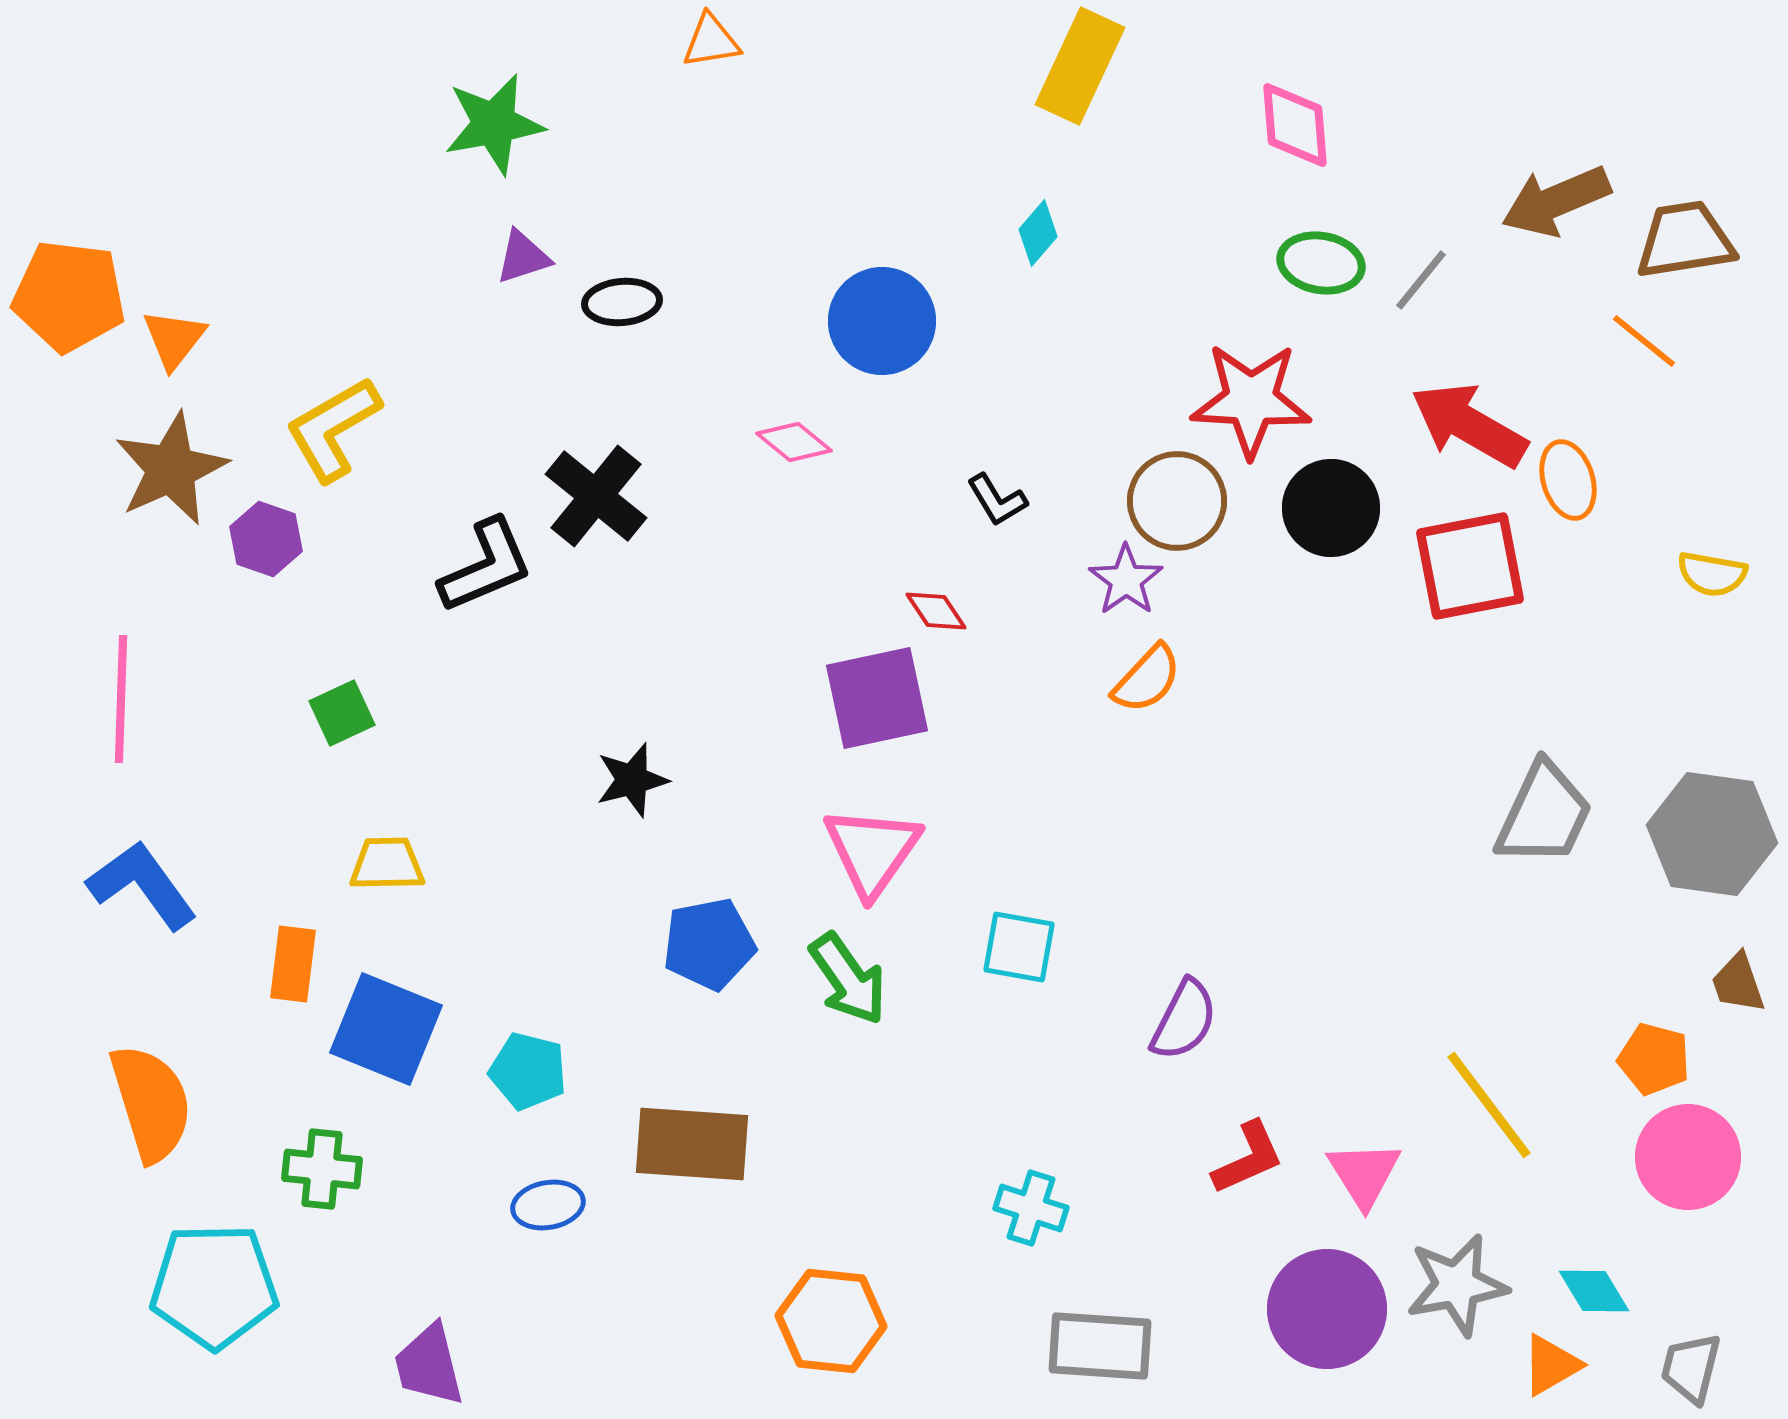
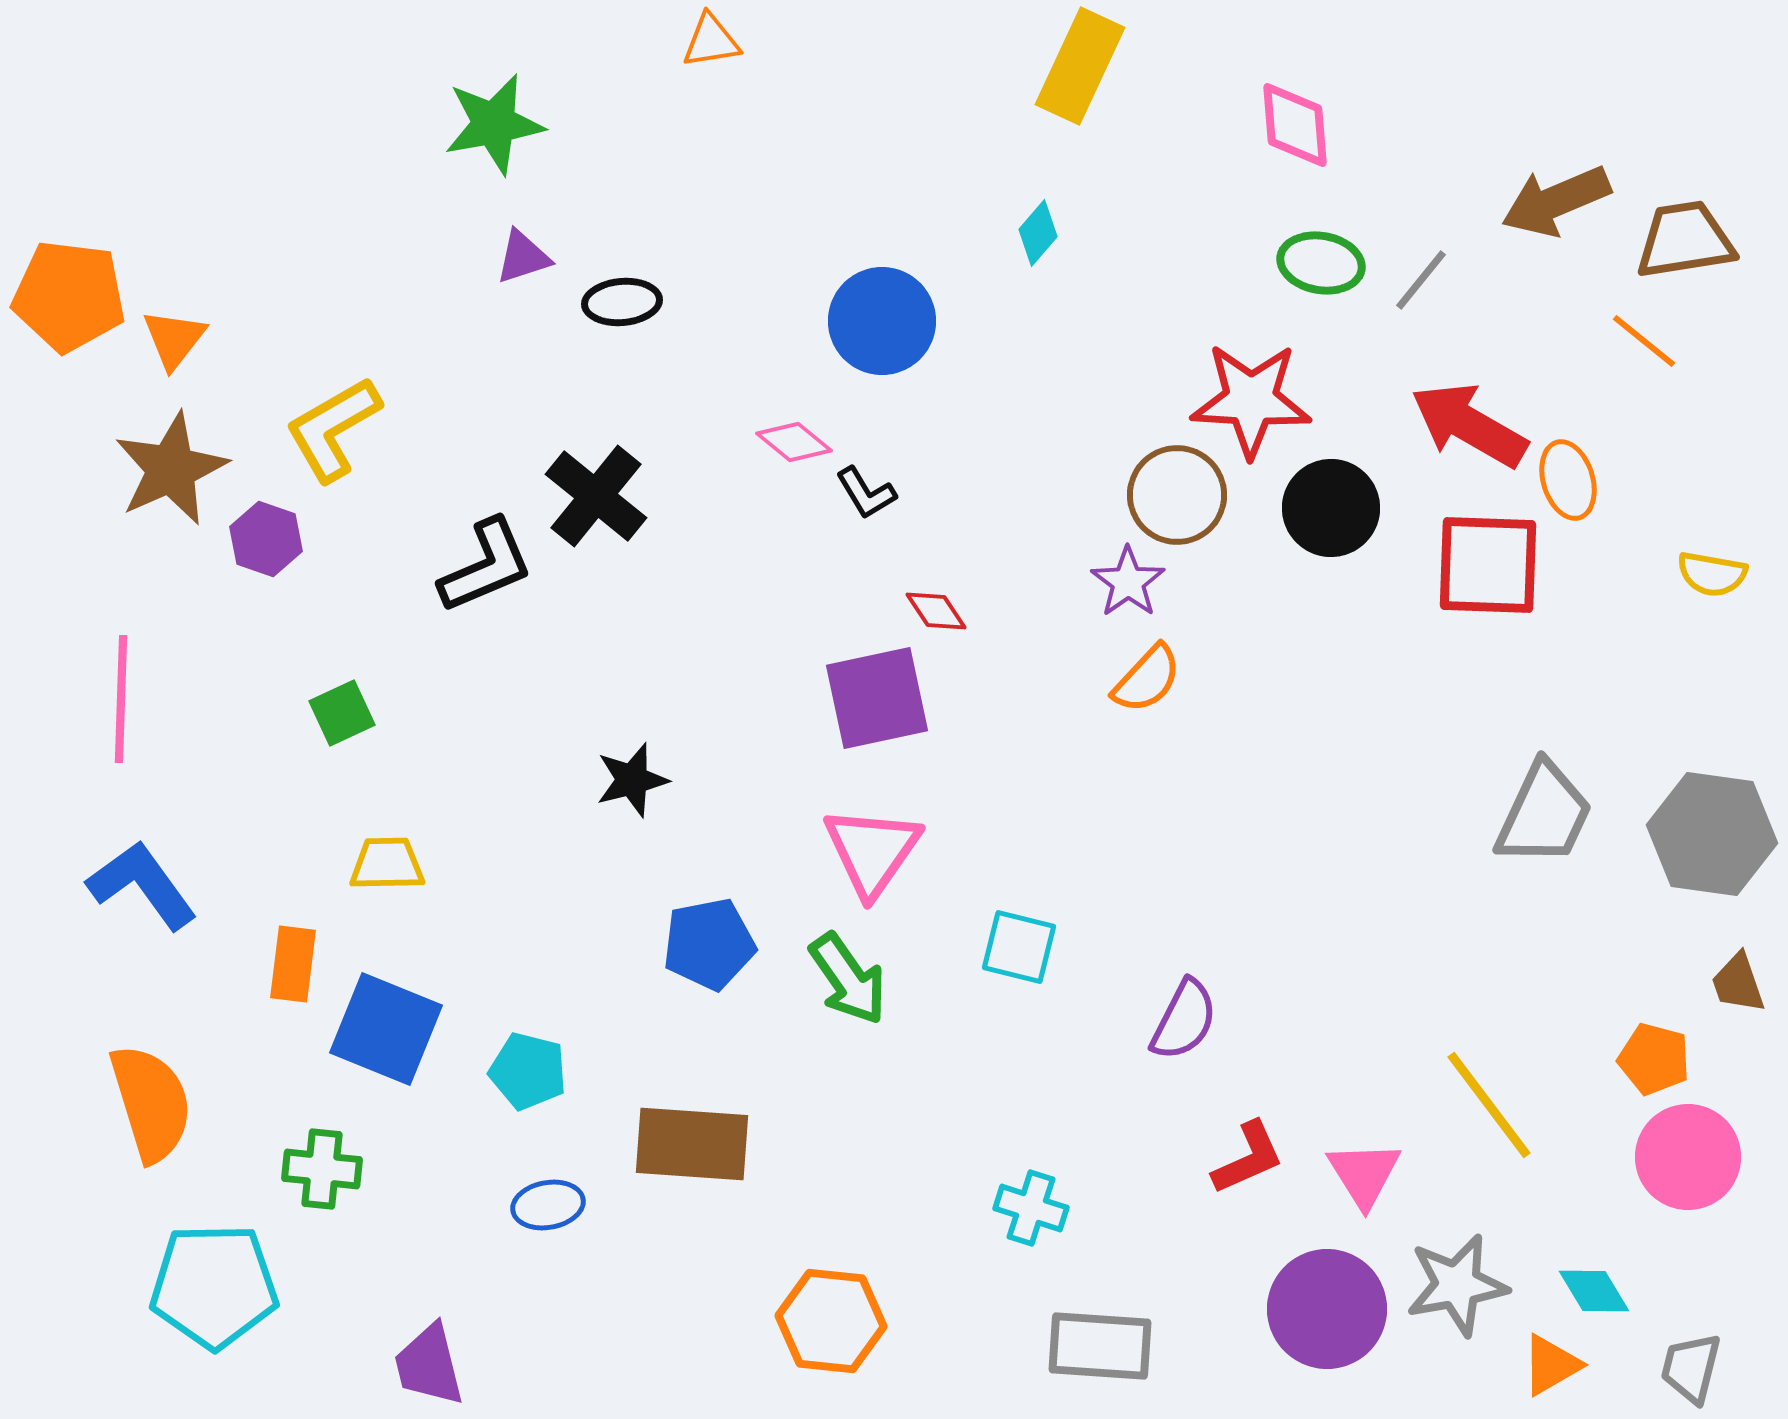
black L-shape at (997, 500): moved 131 px left, 7 px up
brown circle at (1177, 501): moved 6 px up
red square at (1470, 566): moved 18 px right, 1 px up; rotated 13 degrees clockwise
purple star at (1126, 580): moved 2 px right, 2 px down
cyan square at (1019, 947): rotated 4 degrees clockwise
